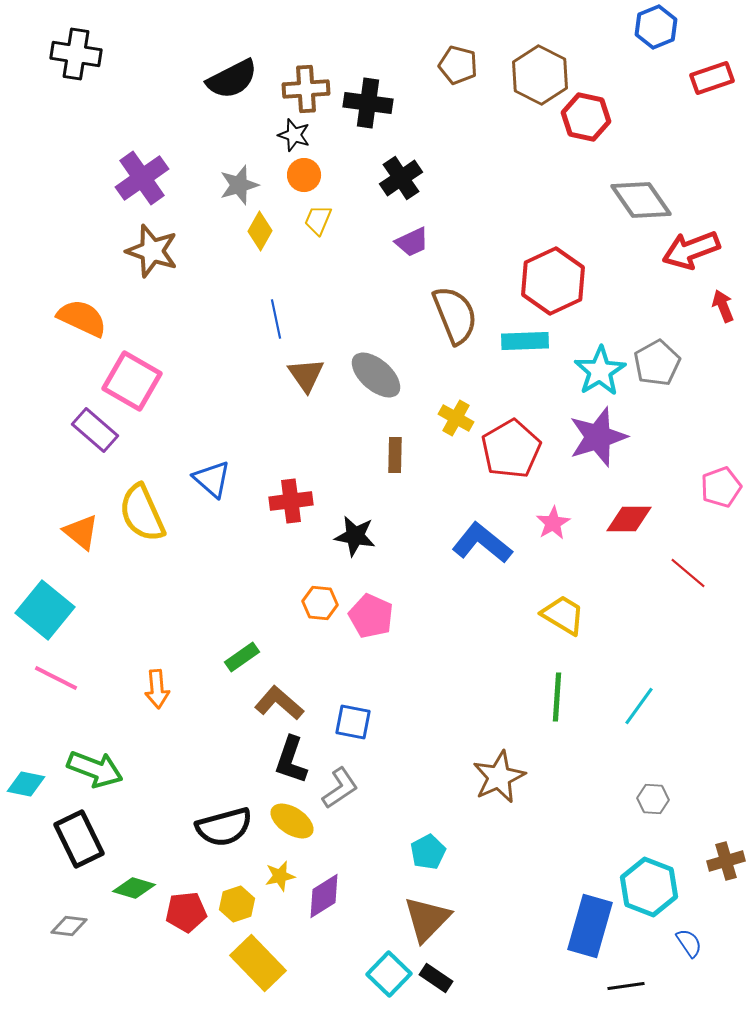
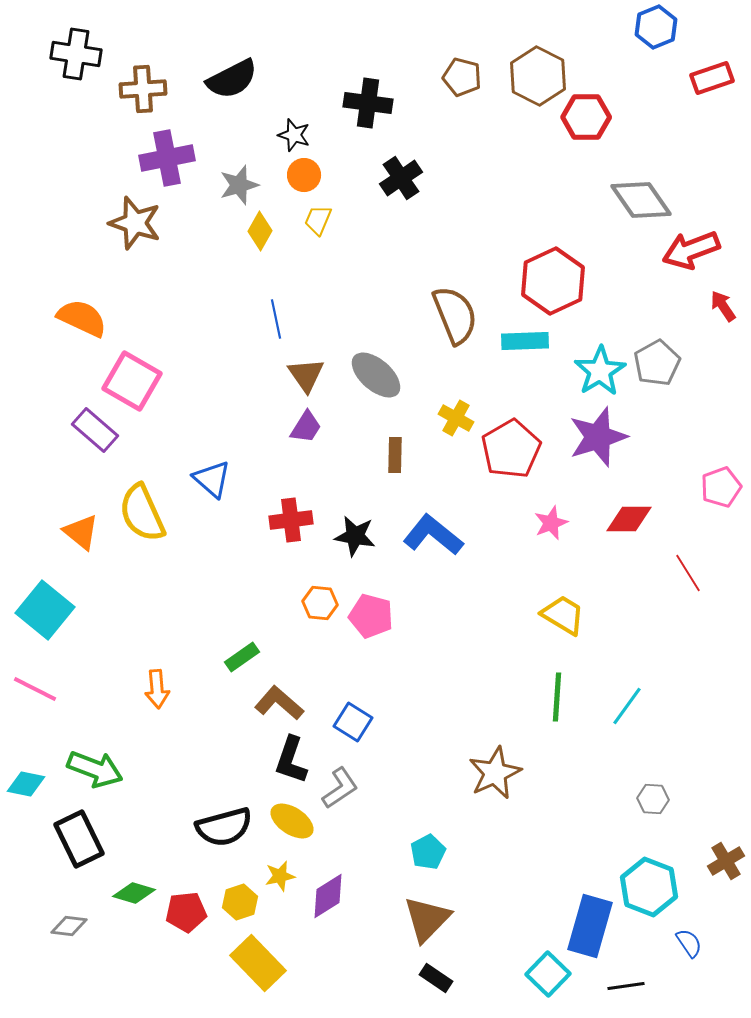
brown pentagon at (458, 65): moved 4 px right, 12 px down
brown hexagon at (540, 75): moved 2 px left, 1 px down
brown cross at (306, 89): moved 163 px left
red hexagon at (586, 117): rotated 12 degrees counterclockwise
purple cross at (142, 178): moved 25 px right, 20 px up; rotated 24 degrees clockwise
purple trapezoid at (412, 242): moved 106 px left, 185 px down; rotated 33 degrees counterclockwise
brown star at (152, 251): moved 17 px left, 28 px up
red arrow at (723, 306): rotated 12 degrees counterclockwise
red cross at (291, 501): moved 19 px down
pink star at (553, 523): moved 2 px left; rotated 8 degrees clockwise
blue L-shape at (482, 543): moved 49 px left, 8 px up
red line at (688, 573): rotated 18 degrees clockwise
pink pentagon at (371, 616): rotated 9 degrees counterclockwise
pink line at (56, 678): moved 21 px left, 11 px down
cyan line at (639, 706): moved 12 px left
blue square at (353, 722): rotated 21 degrees clockwise
brown star at (499, 777): moved 4 px left, 4 px up
brown cross at (726, 861): rotated 15 degrees counterclockwise
green diamond at (134, 888): moved 5 px down
purple diamond at (324, 896): moved 4 px right
yellow hexagon at (237, 904): moved 3 px right, 2 px up
cyan square at (389, 974): moved 159 px right
